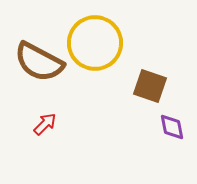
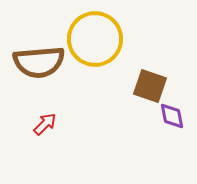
yellow circle: moved 4 px up
brown semicircle: rotated 33 degrees counterclockwise
purple diamond: moved 11 px up
